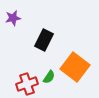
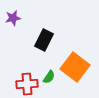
red cross: rotated 15 degrees clockwise
